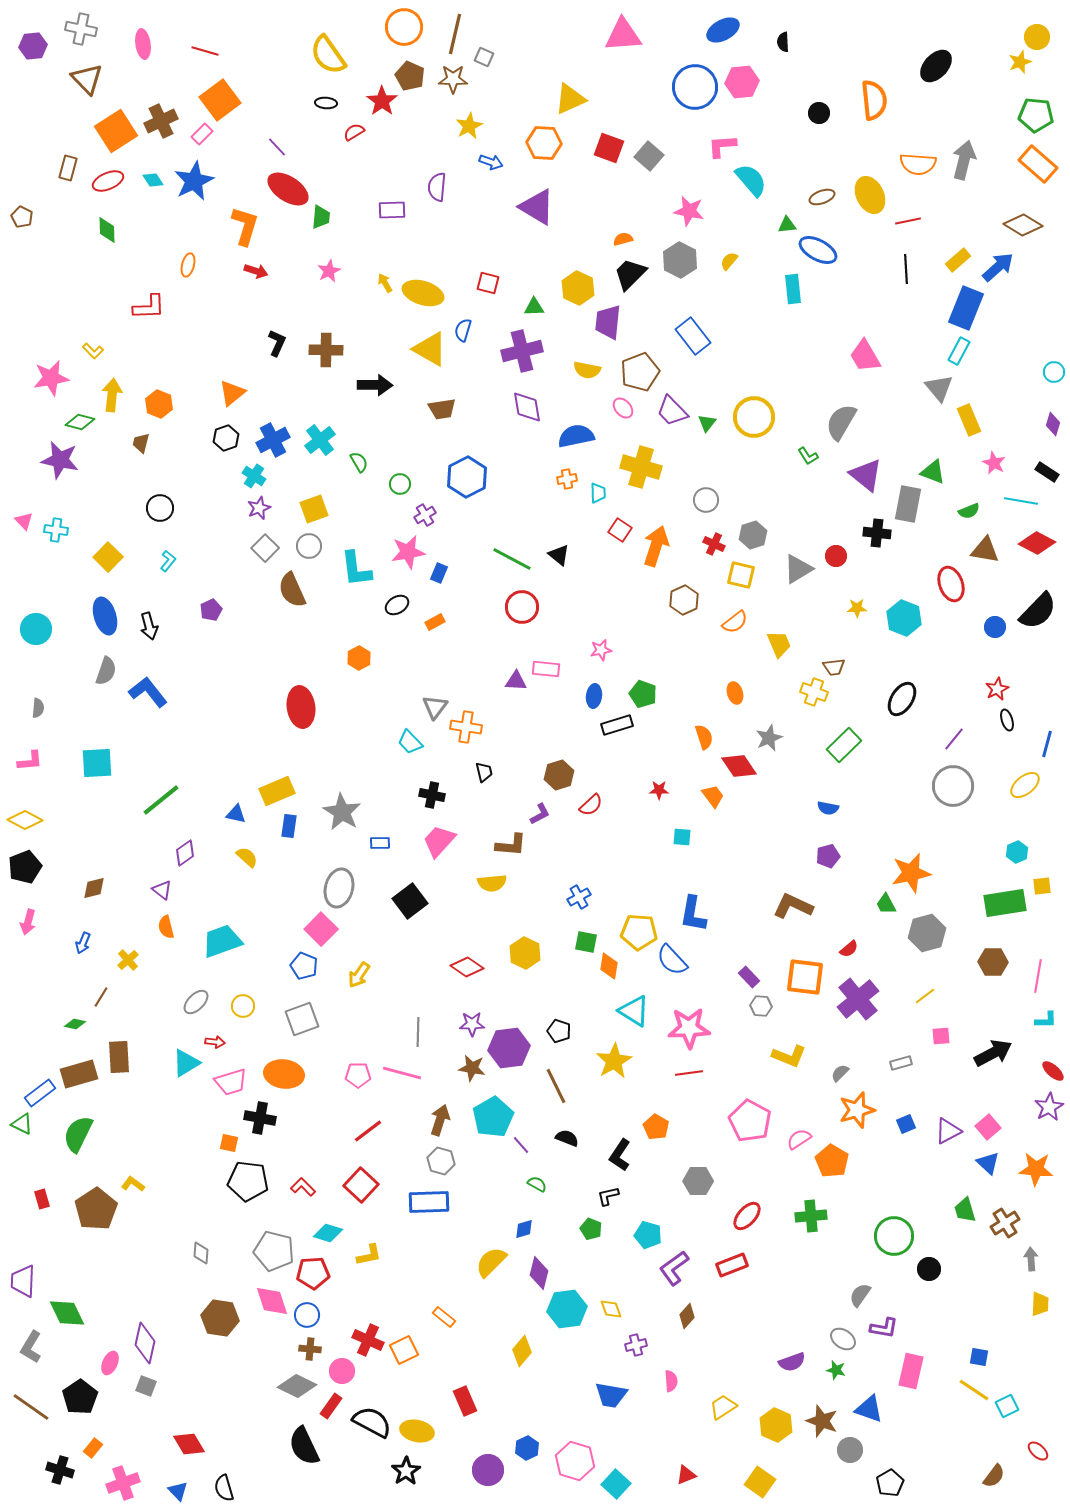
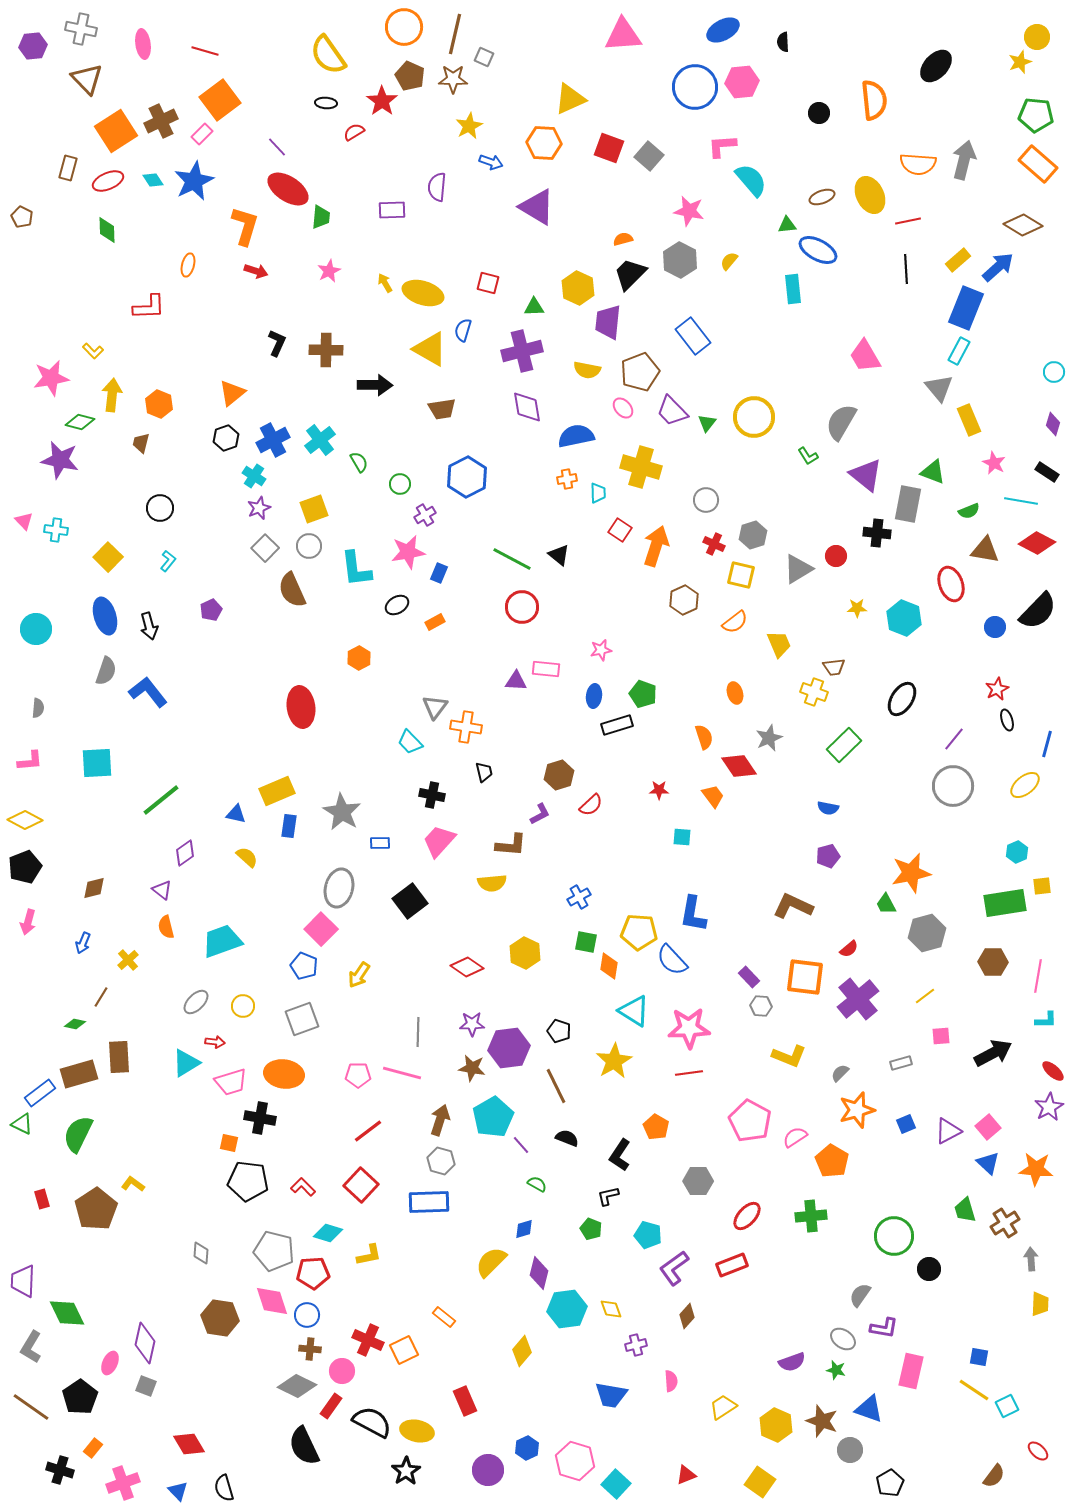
pink semicircle at (799, 1139): moved 4 px left, 2 px up
